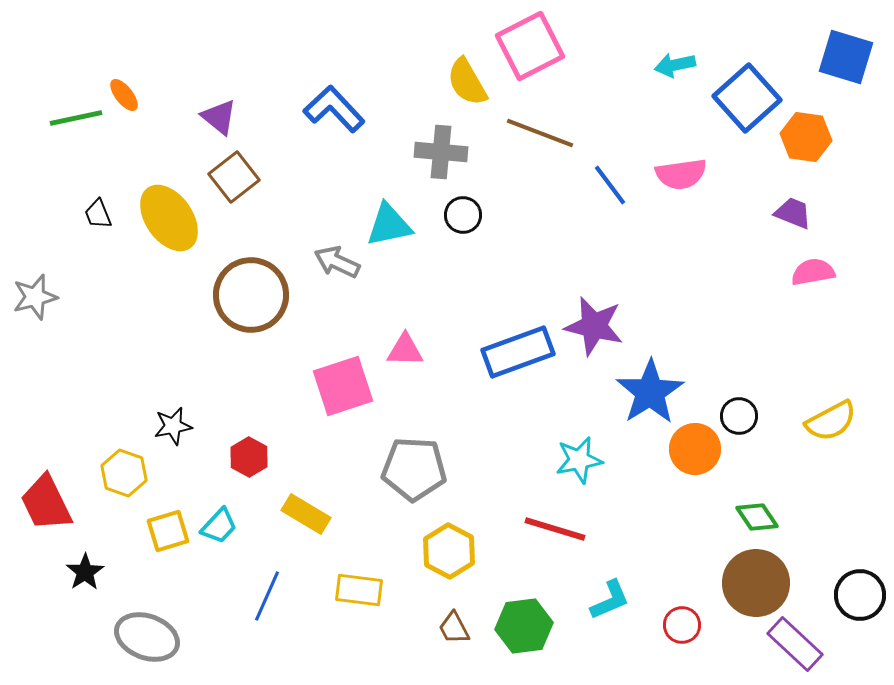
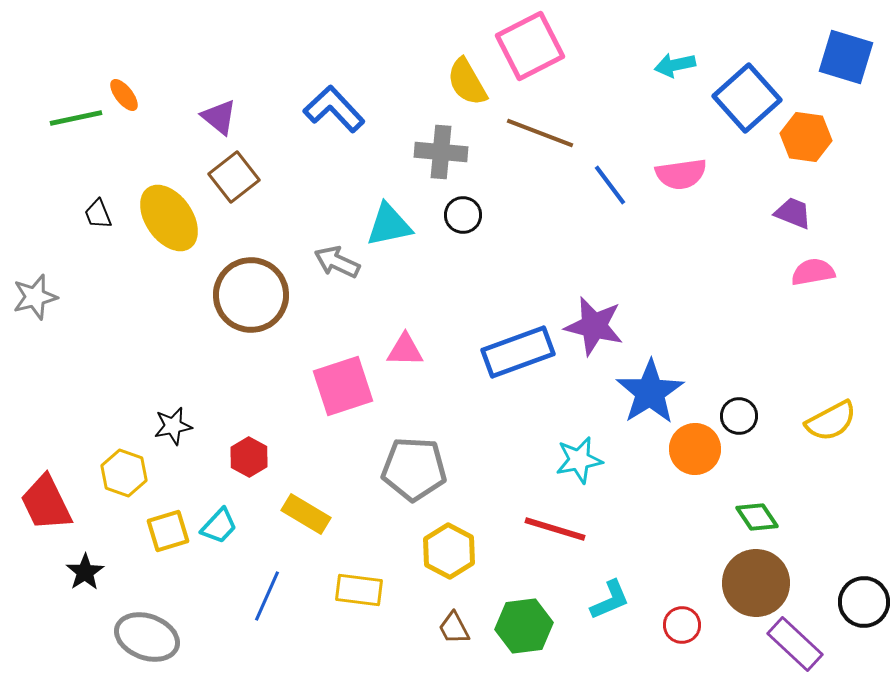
black circle at (860, 595): moved 4 px right, 7 px down
